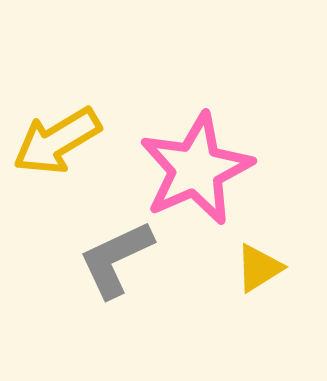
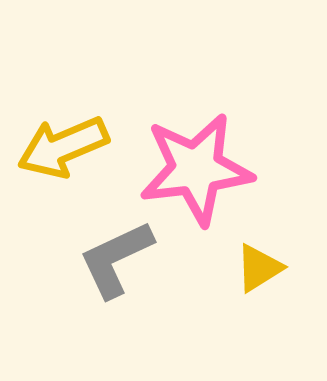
yellow arrow: moved 6 px right, 6 px down; rotated 8 degrees clockwise
pink star: rotated 17 degrees clockwise
